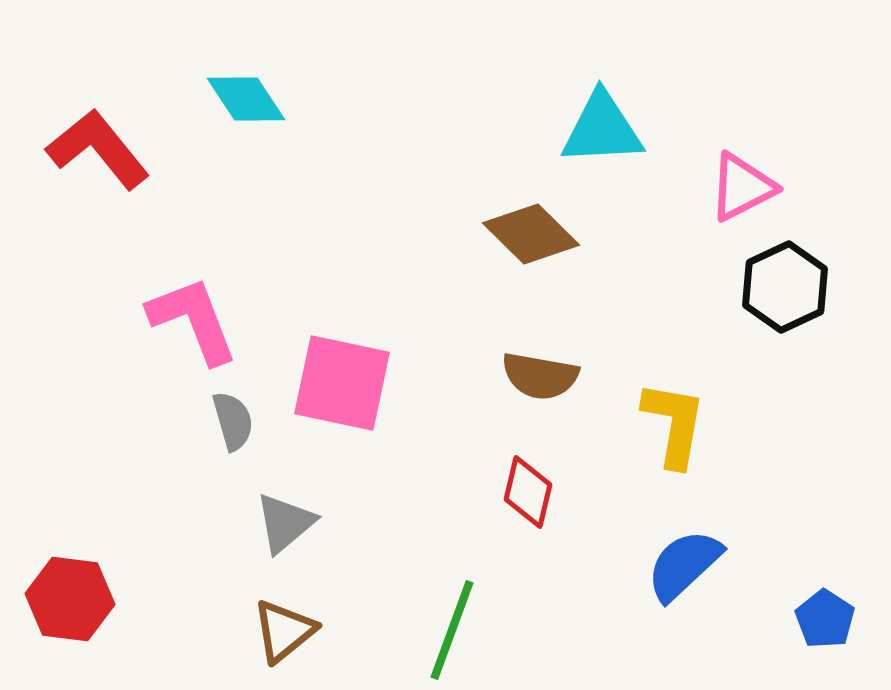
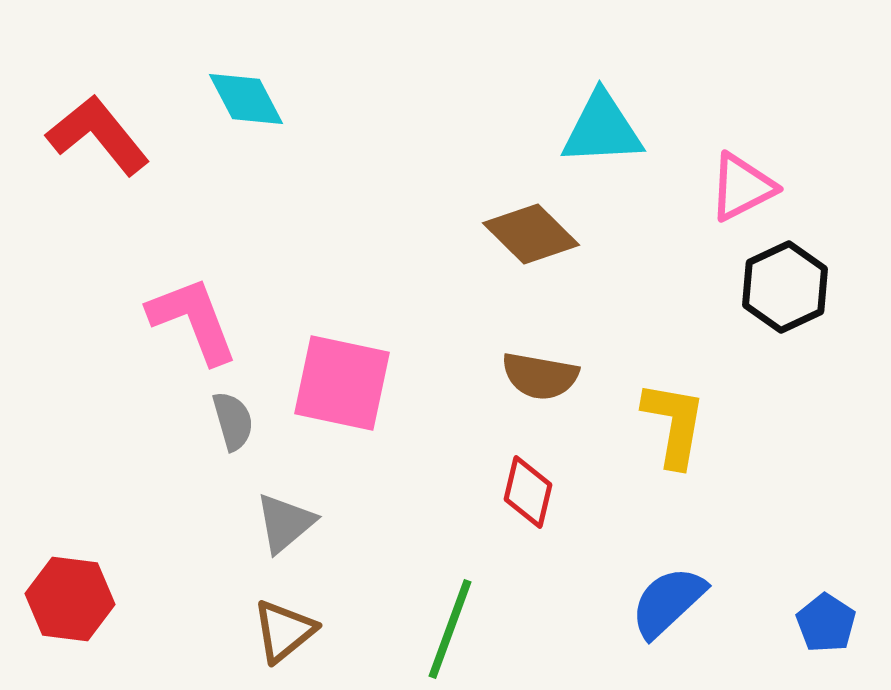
cyan diamond: rotated 6 degrees clockwise
red L-shape: moved 14 px up
blue semicircle: moved 16 px left, 37 px down
blue pentagon: moved 1 px right, 4 px down
green line: moved 2 px left, 1 px up
